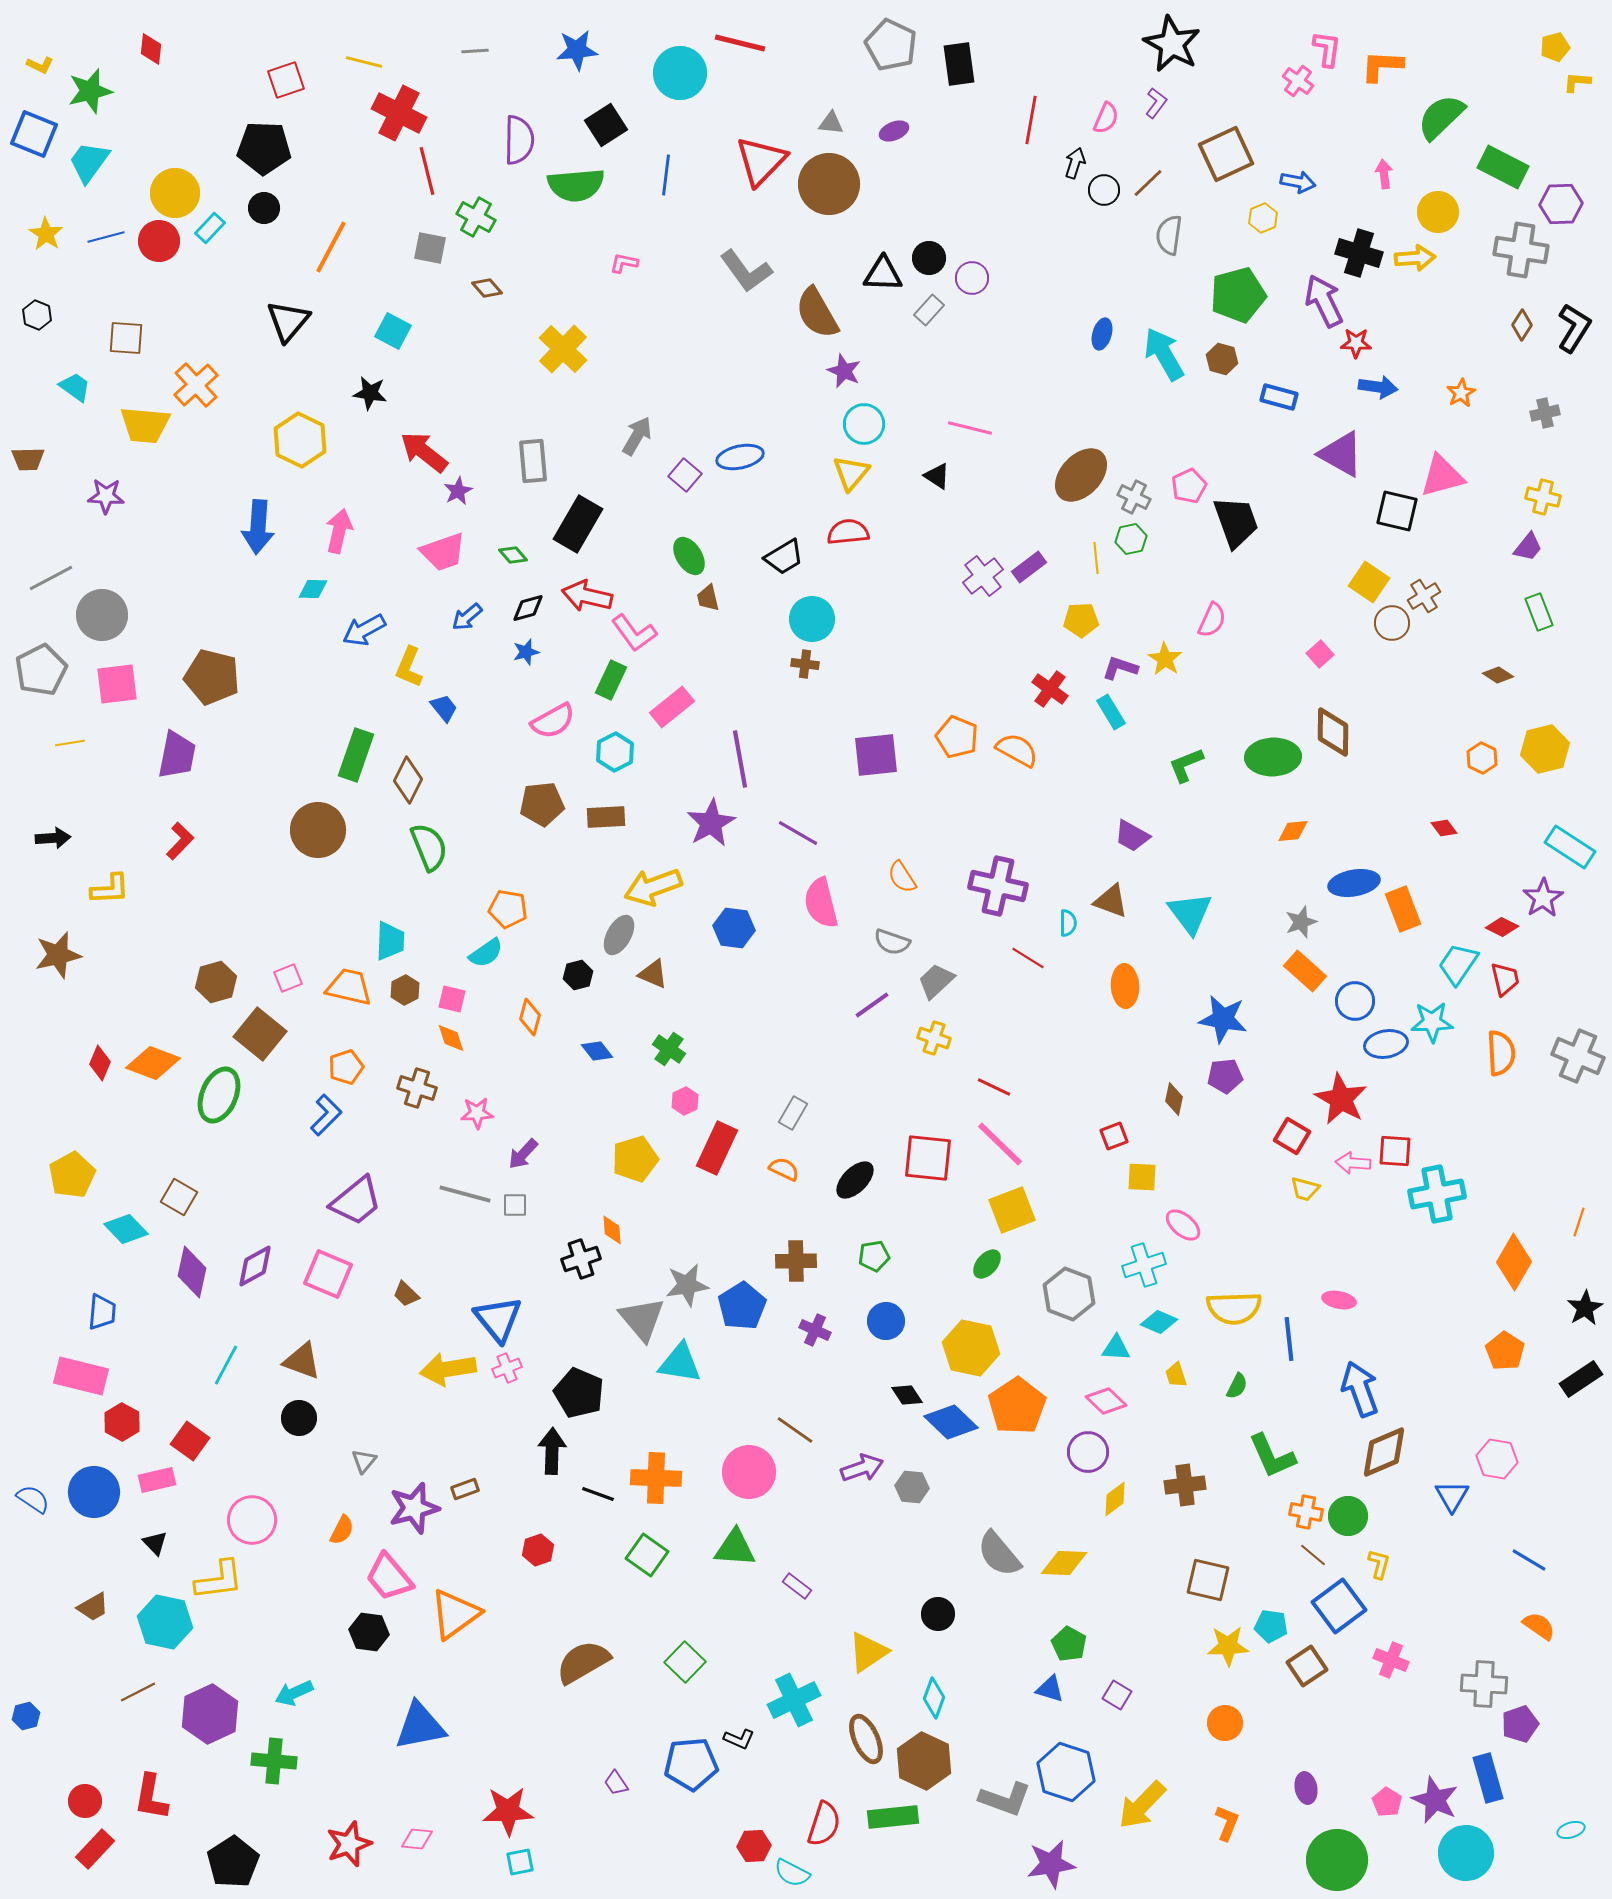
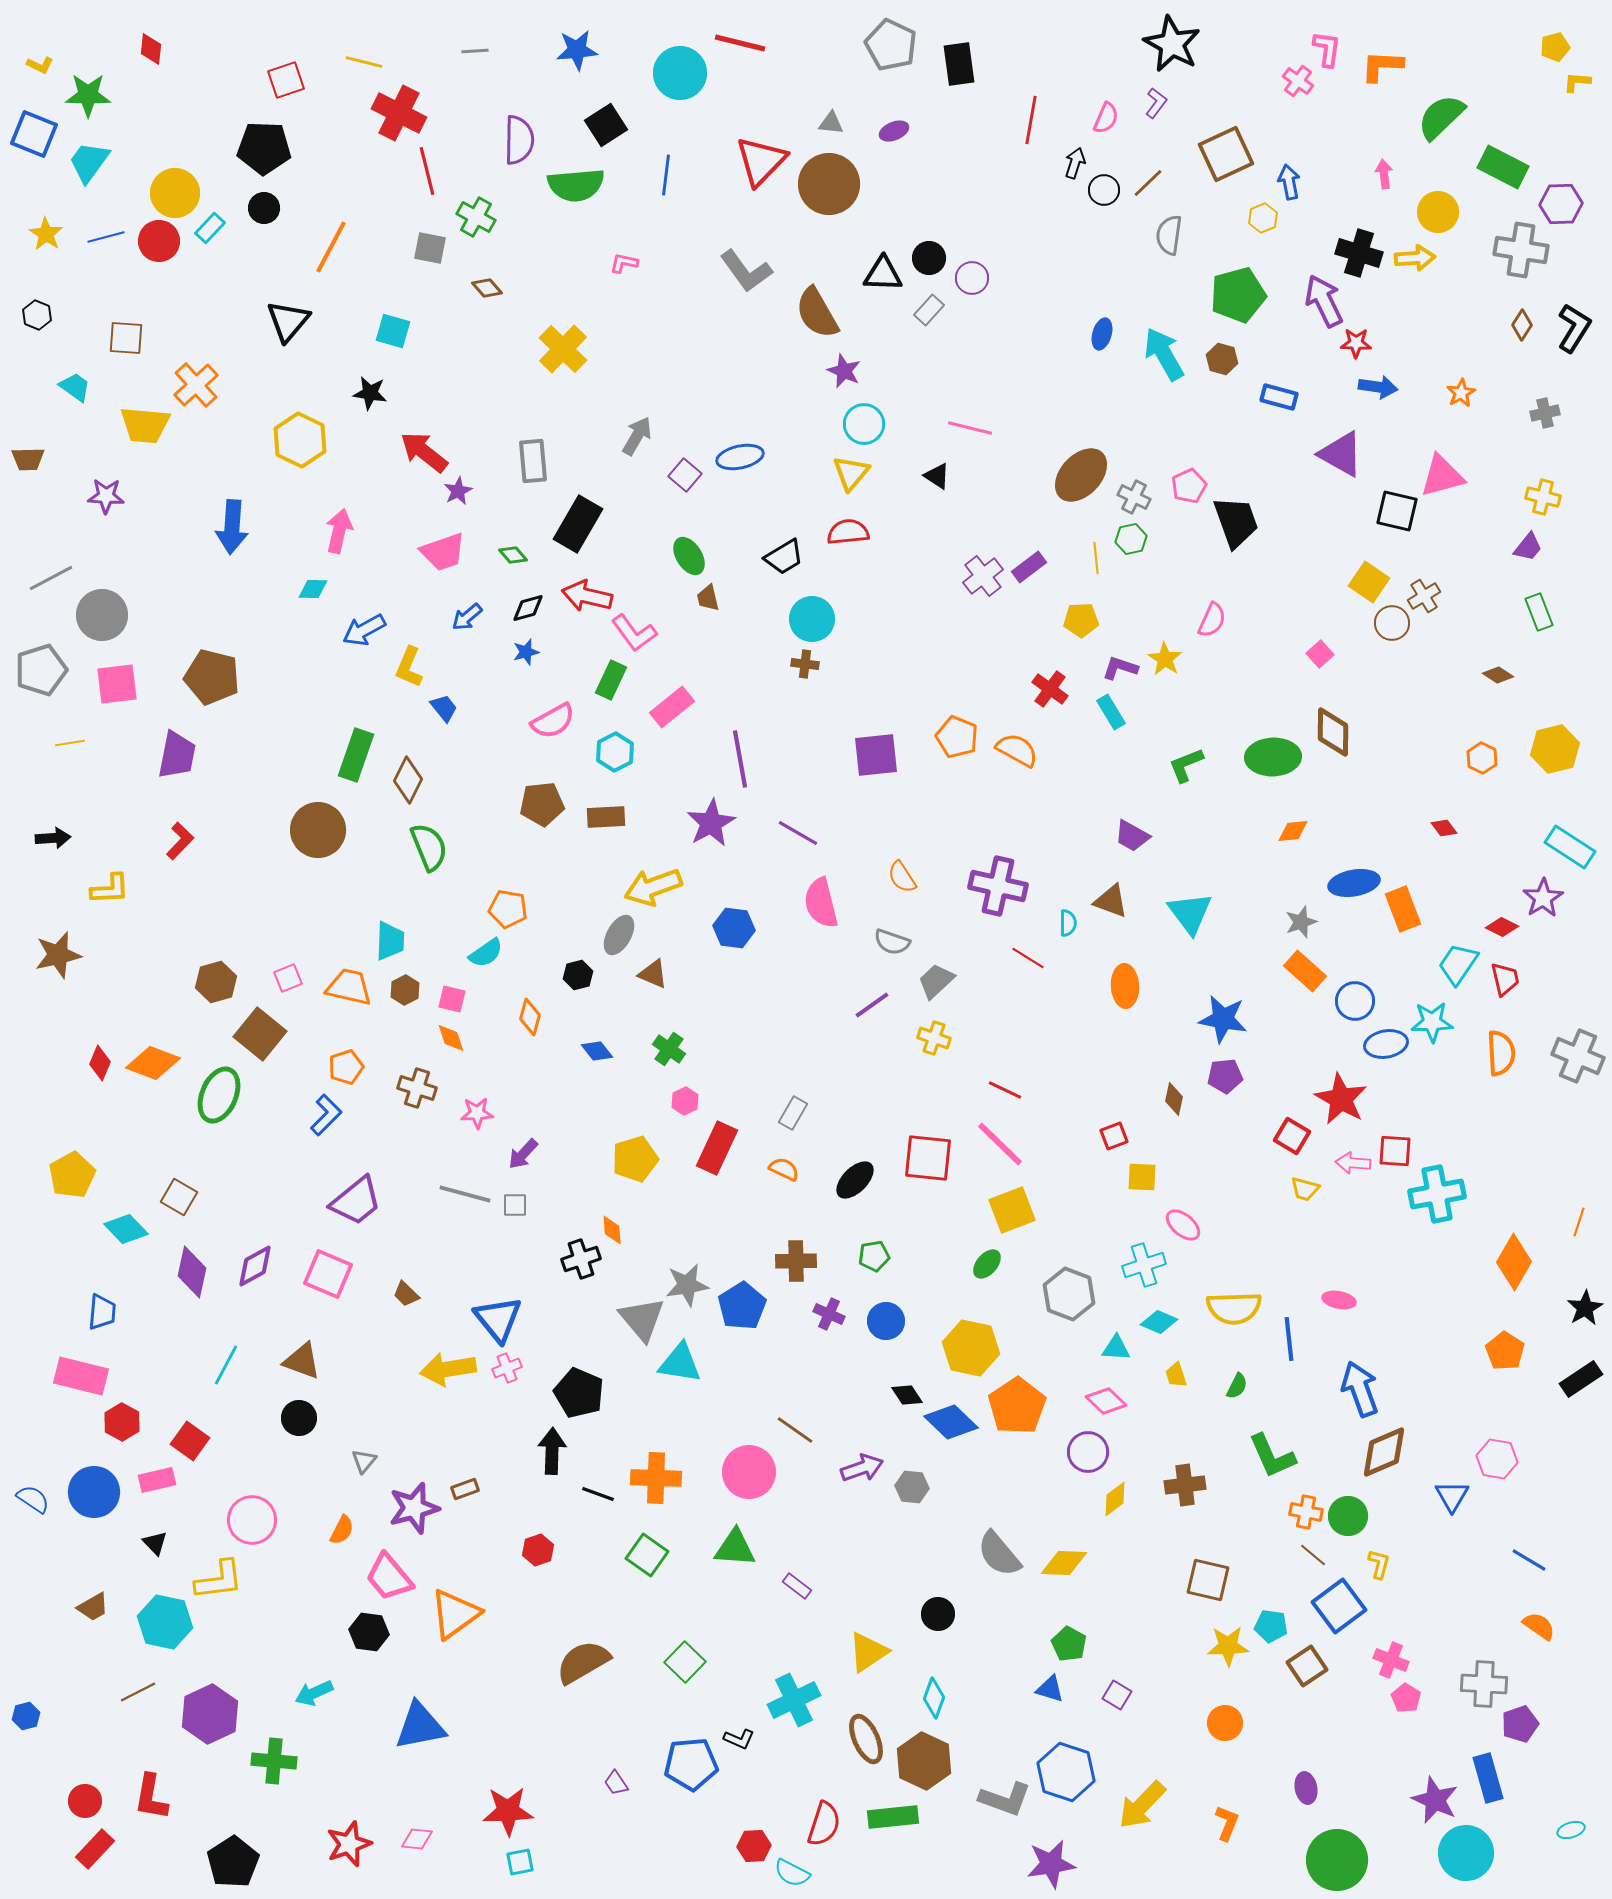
green star at (90, 91): moved 2 px left, 4 px down; rotated 15 degrees clockwise
blue arrow at (1298, 182): moved 9 px left; rotated 112 degrees counterclockwise
cyan square at (393, 331): rotated 12 degrees counterclockwise
blue arrow at (258, 527): moved 26 px left
gray pentagon at (41, 670): rotated 9 degrees clockwise
yellow hexagon at (1545, 749): moved 10 px right
red line at (994, 1087): moved 11 px right, 3 px down
purple cross at (815, 1330): moved 14 px right, 16 px up
cyan arrow at (294, 1693): moved 20 px right
pink pentagon at (1387, 1802): moved 19 px right, 104 px up
